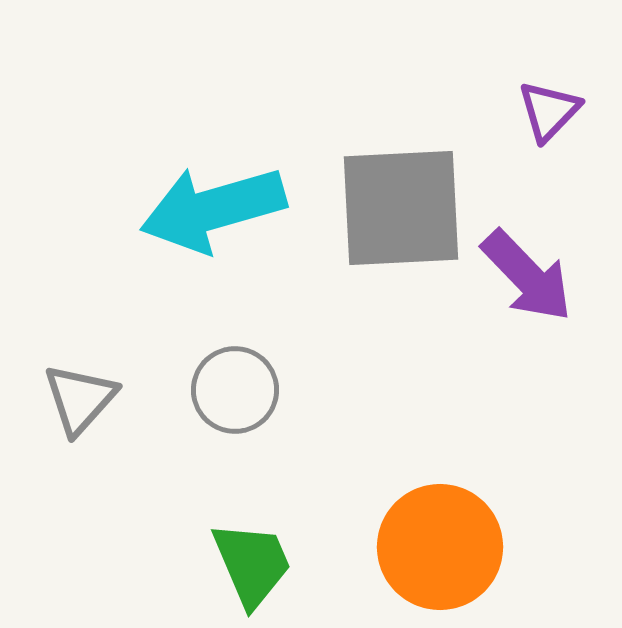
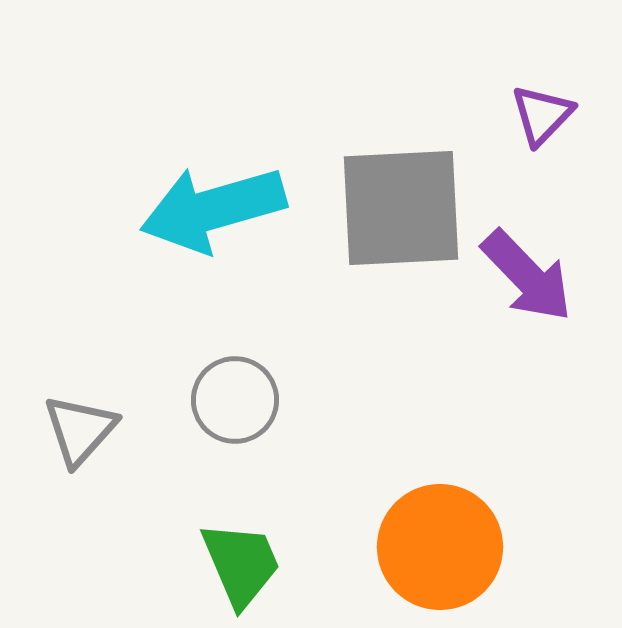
purple triangle: moved 7 px left, 4 px down
gray circle: moved 10 px down
gray triangle: moved 31 px down
green trapezoid: moved 11 px left
